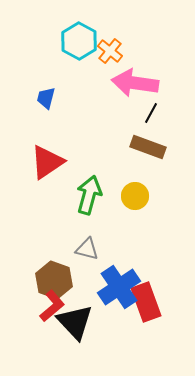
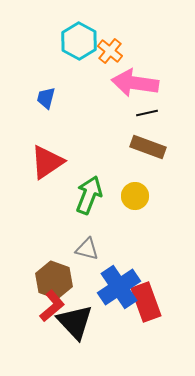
black line: moved 4 px left; rotated 50 degrees clockwise
green arrow: rotated 6 degrees clockwise
